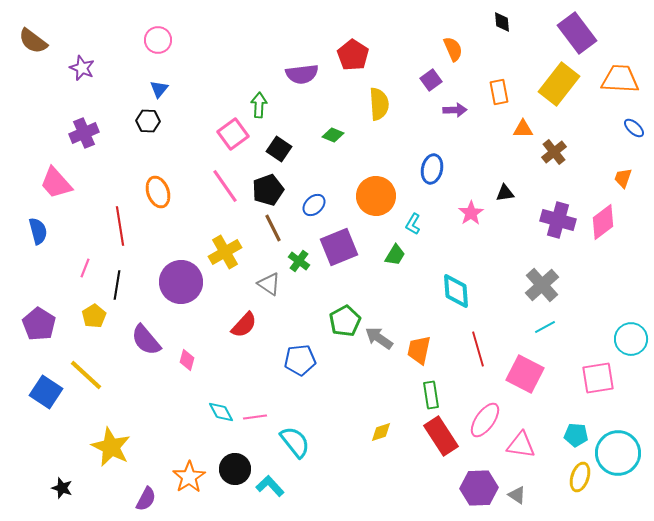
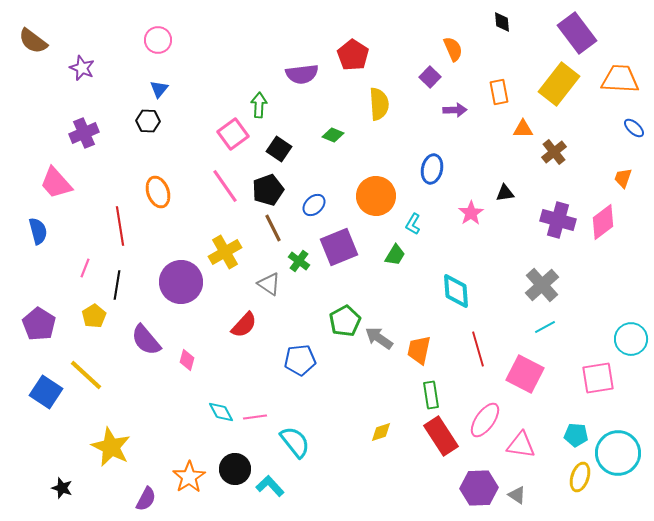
purple square at (431, 80): moved 1 px left, 3 px up; rotated 10 degrees counterclockwise
